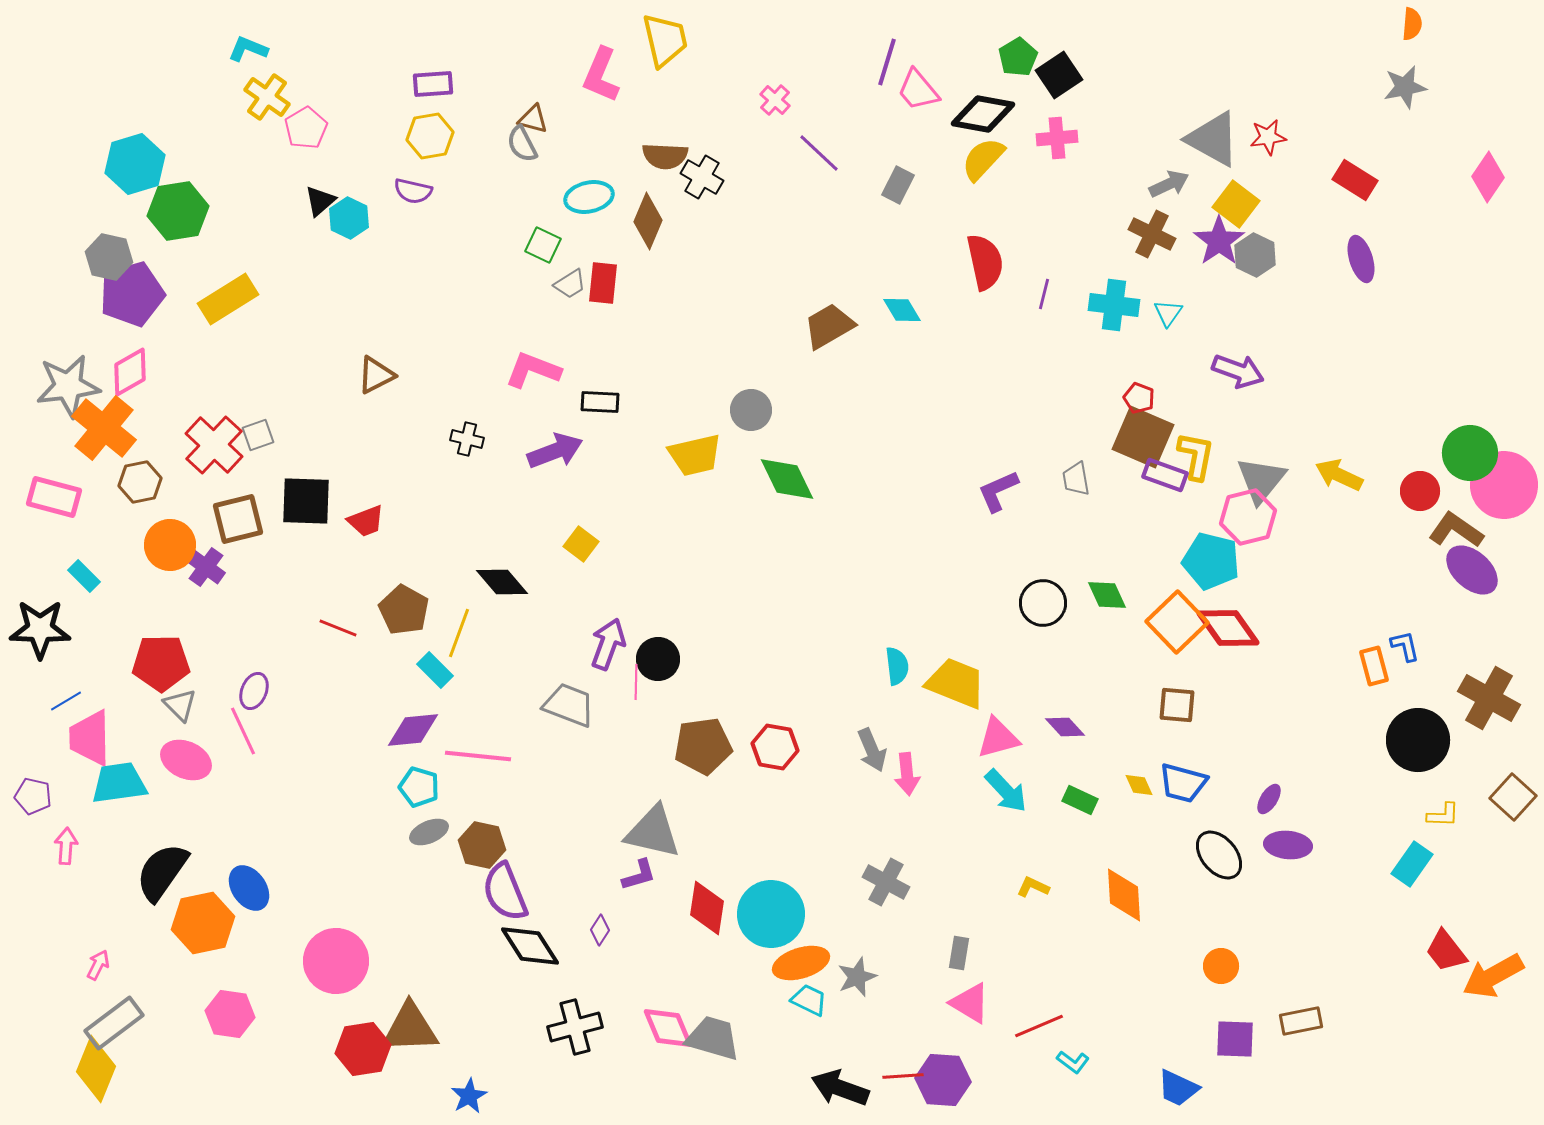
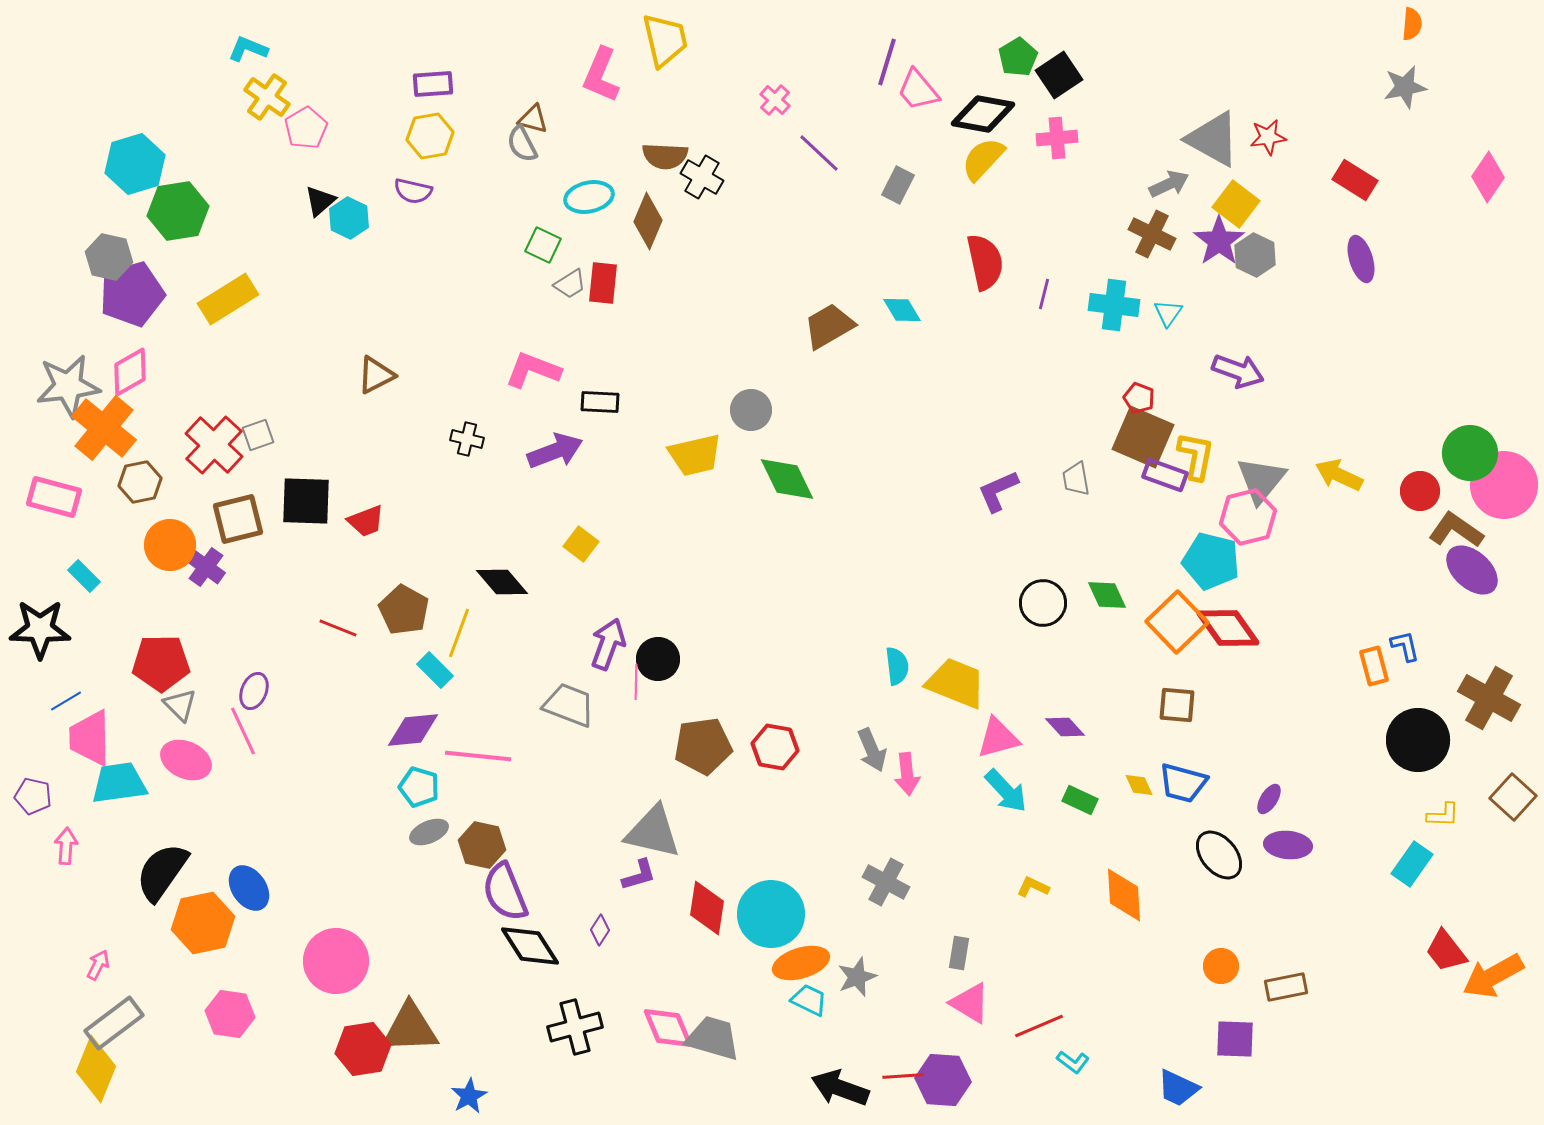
brown rectangle at (1301, 1021): moved 15 px left, 34 px up
